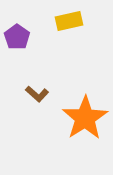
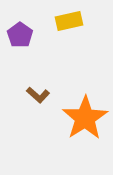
purple pentagon: moved 3 px right, 2 px up
brown L-shape: moved 1 px right, 1 px down
